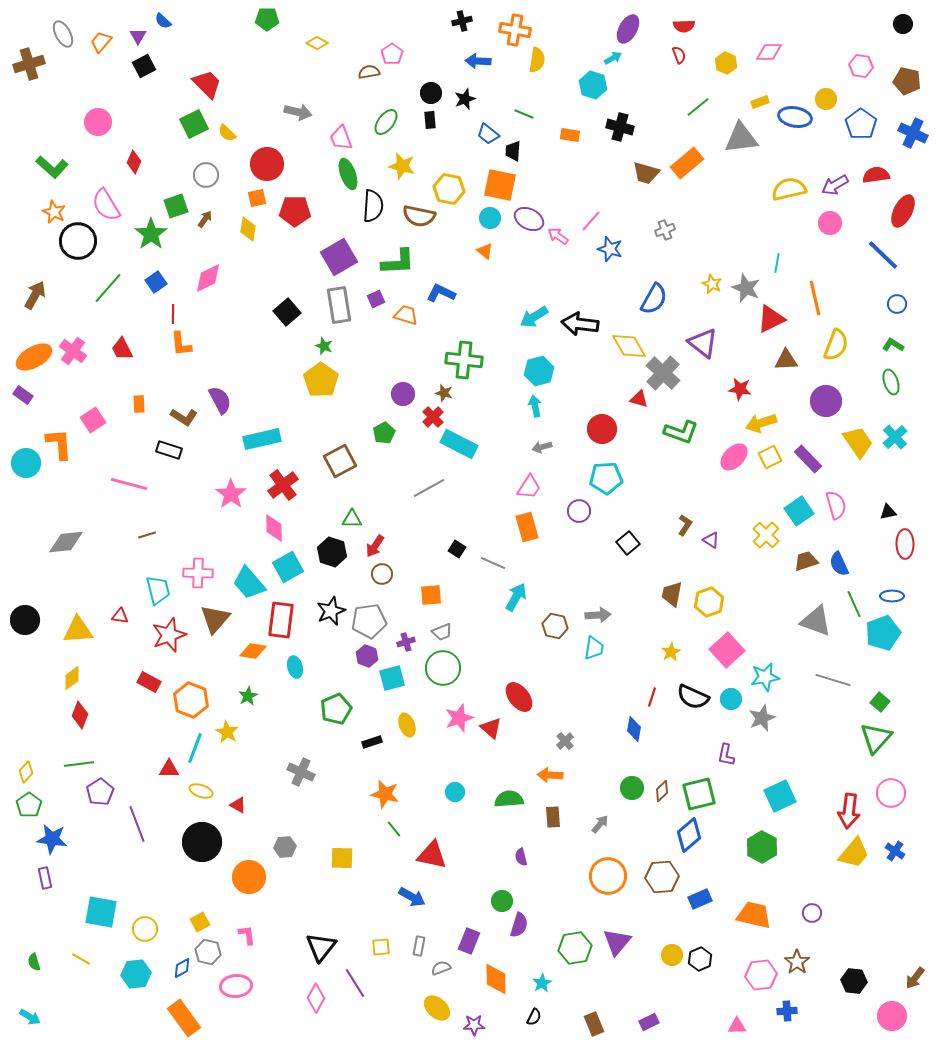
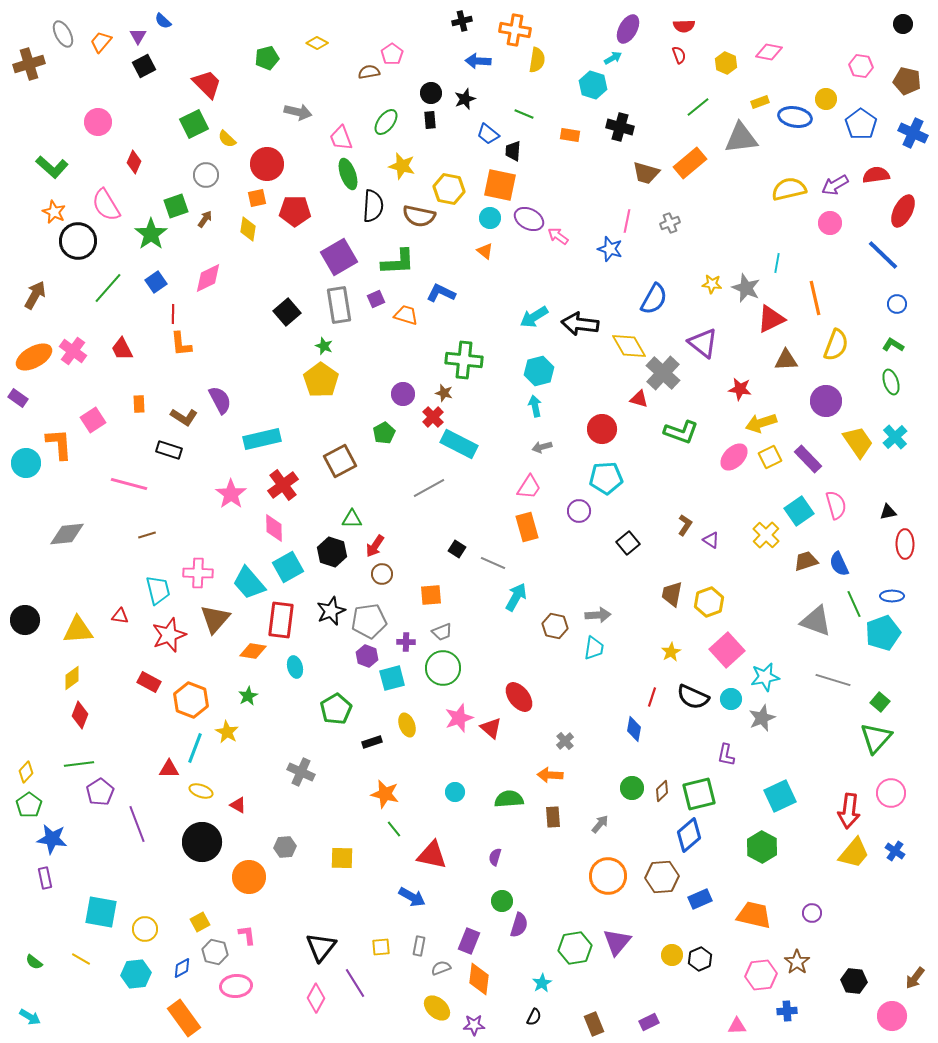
green pentagon at (267, 19): moved 39 px down; rotated 15 degrees counterclockwise
pink diamond at (769, 52): rotated 12 degrees clockwise
yellow semicircle at (227, 133): moved 6 px down
orange rectangle at (687, 163): moved 3 px right
pink line at (591, 221): moved 36 px right; rotated 30 degrees counterclockwise
gray cross at (665, 230): moved 5 px right, 7 px up
yellow star at (712, 284): rotated 18 degrees counterclockwise
purple rectangle at (23, 395): moved 5 px left, 3 px down
gray diamond at (66, 542): moved 1 px right, 8 px up
purple cross at (406, 642): rotated 18 degrees clockwise
green pentagon at (336, 709): rotated 8 degrees counterclockwise
purple semicircle at (521, 857): moved 26 px left; rotated 30 degrees clockwise
gray hexagon at (208, 952): moved 7 px right
green semicircle at (34, 962): rotated 36 degrees counterclockwise
orange diamond at (496, 979): moved 17 px left; rotated 8 degrees clockwise
